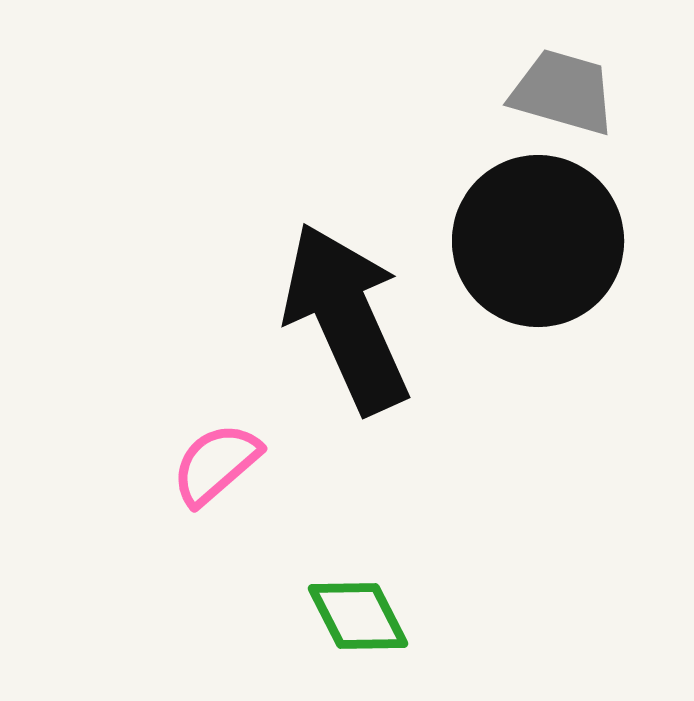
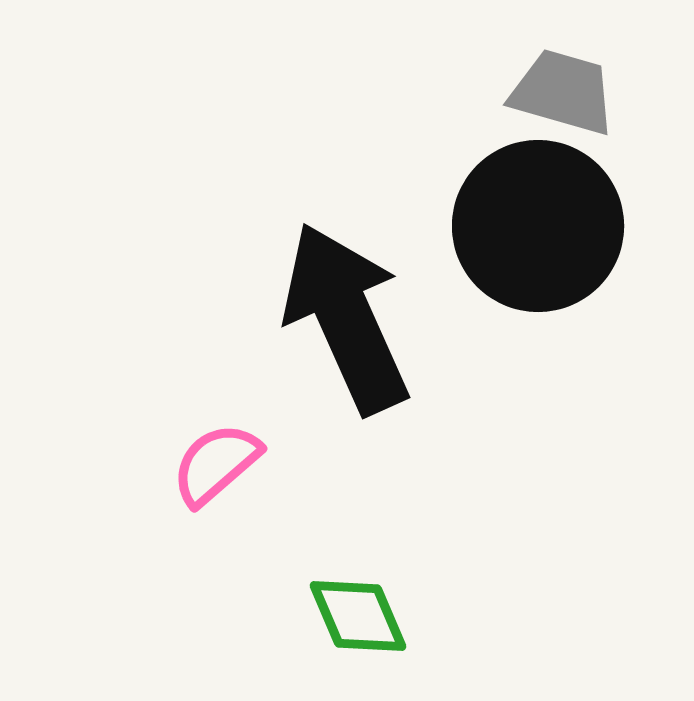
black circle: moved 15 px up
green diamond: rotated 4 degrees clockwise
